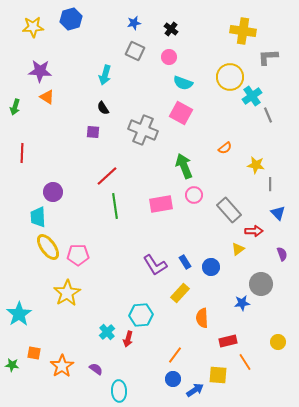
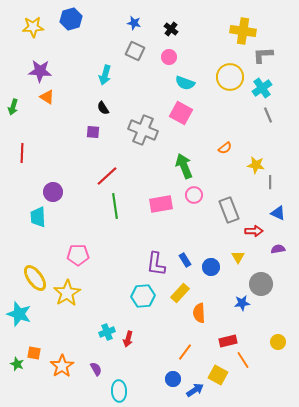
blue star at (134, 23): rotated 24 degrees clockwise
gray L-shape at (268, 57): moved 5 px left, 2 px up
cyan semicircle at (183, 83): moved 2 px right
cyan cross at (252, 96): moved 10 px right, 8 px up
green arrow at (15, 107): moved 2 px left
gray line at (270, 184): moved 2 px up
gray rectangle at (229, 210): rotated 20 degrees clockwise
blue triangle at (278, 213): rotated 21 degrees counterclockwise
yellow ellipse at (48, 247): moved 13 px left, 31 px down
yellow triangle at (238, 249): moved 8 px down; rotated 24 degrees counterclockwise
purple semicircle at (282, 254): moved 4 px left, 5 px up; rotated 80 degrees counterclockwise
blue rectangle at (185, 262): moved 2 px up
purple L-shape at (155, 265): moved 1 px right, 1 px up; rotated 40 degrees clockwise
cyan star at (19, 314): rotated 20 degrees counterclockwise
cyan hexagon at (141, 315): moved 2 px right, 19 px up
orange semicircle at (202, 318): moved 3 px left, 5 px up
cyan cross at (107, 332): rotated 21 degrees clockwise
orange line at (175, 355): moved 10 px right, 3 px up
orange line at (245, 362): moved 2 px left, 2 px up
green star at (12, 365): moved 5 px right, 1 px up; rotated 16 degrees clockwise
purple semicircle at (96, 369): rotated 24 degrees clockwise
yellow square at (218, 375): rotated 24 degrees clockwise
